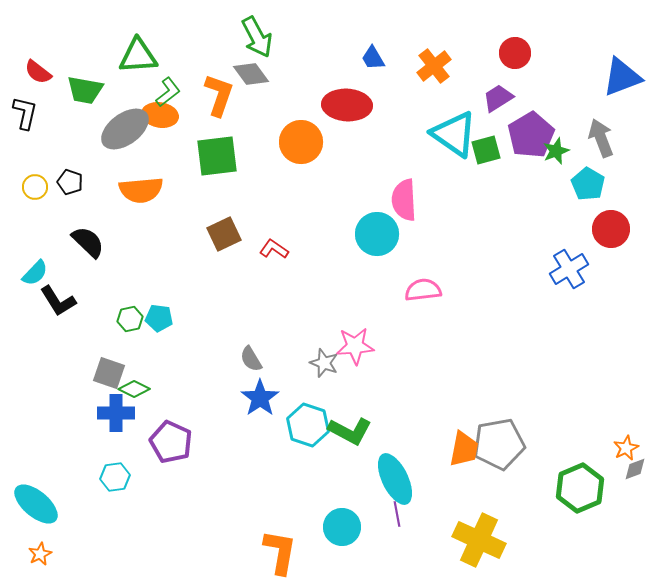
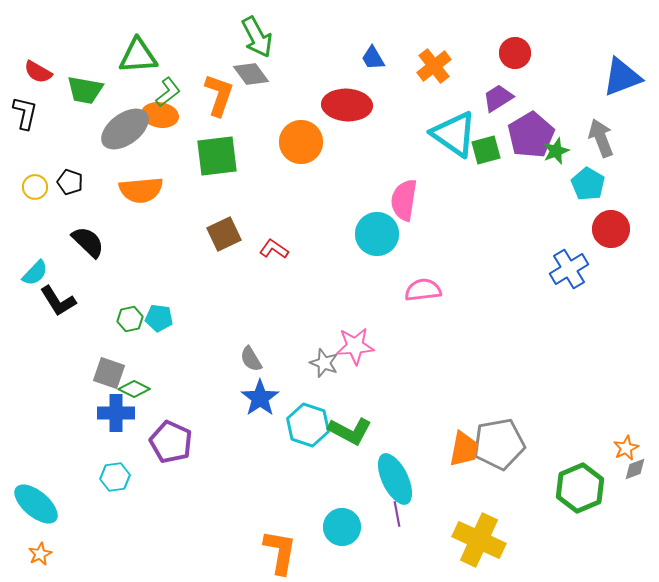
red semicircle at (38, 72): rotated 8 degrees counterclockwise
pink semicircle at (404, 200): rotated 12 degrees clockwise
